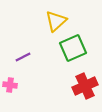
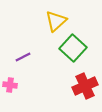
green square: rotated 24 degrees counterclockwise
